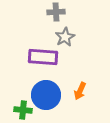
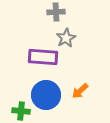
gray star: moved 1 px right, 1 px down
orange arrow: rotated 24 degrees clockwise
green cross: moved 2 px left, 1 px down
